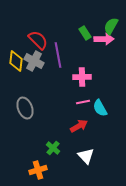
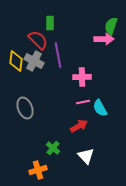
green semicircle: rotated 12 degrees counterclockwise
green rectangle: moved 35 px left, 10 px up; rotated 32 degrees clockwise
